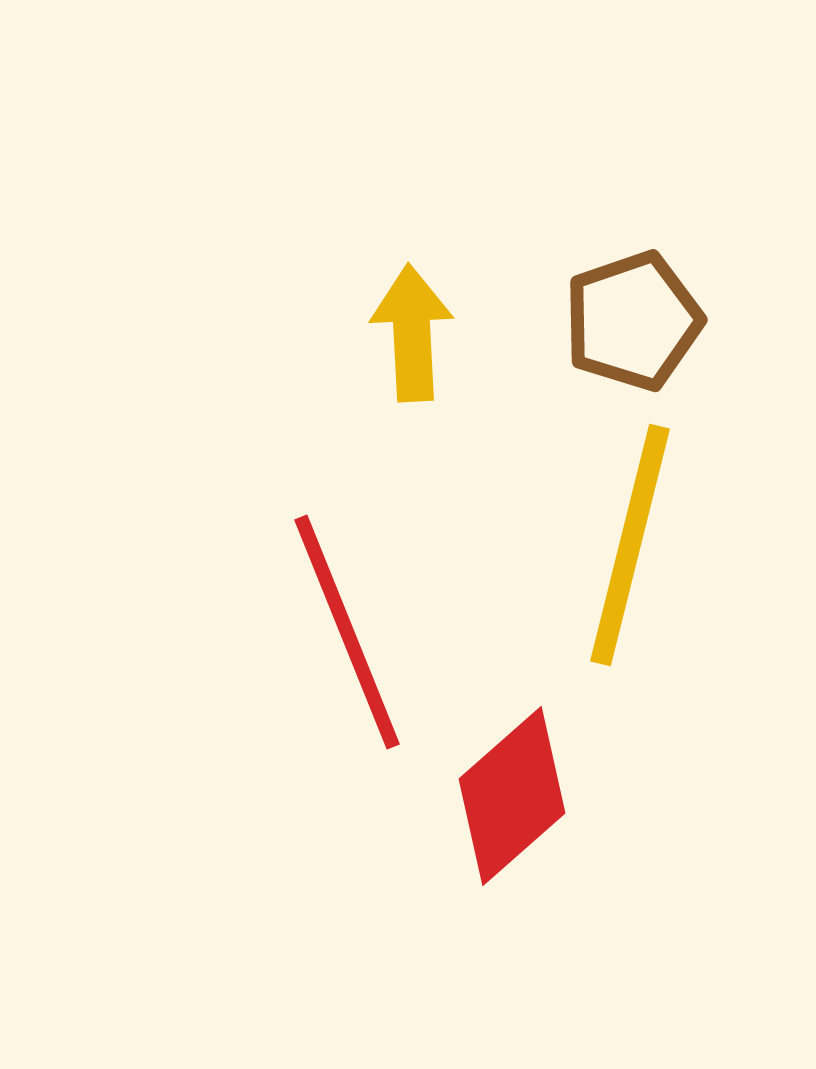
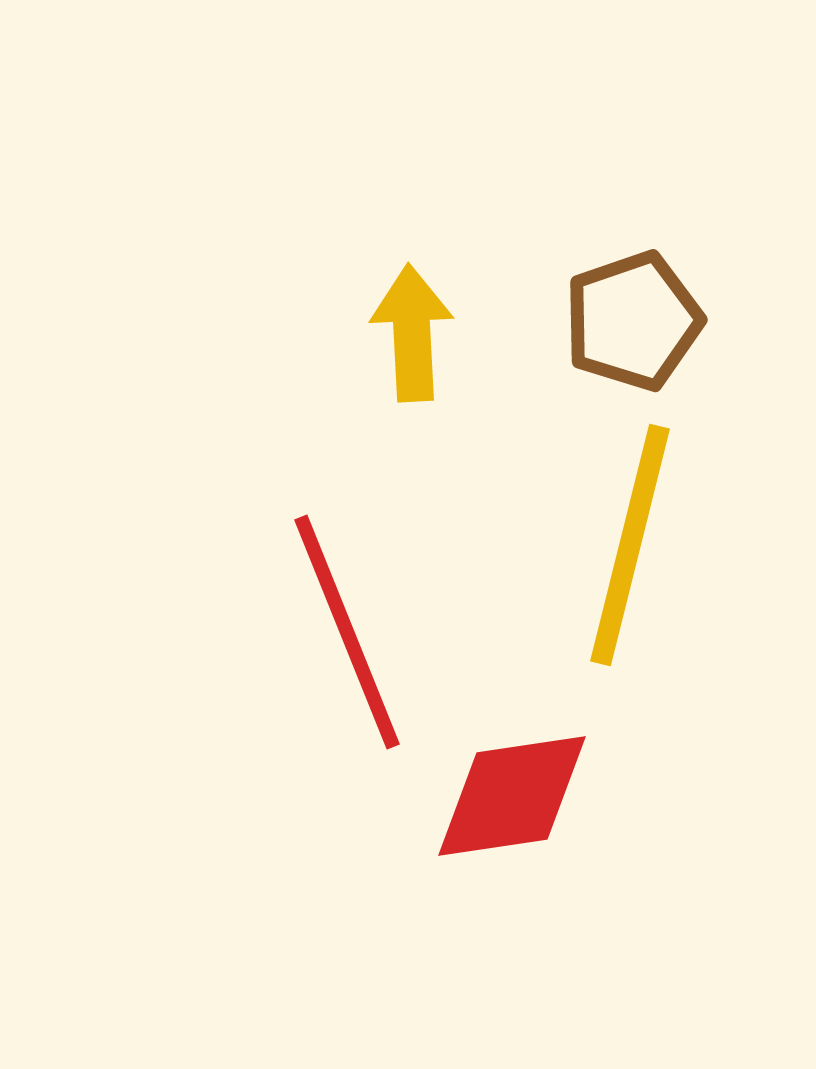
red diamond: rotated 33 degrees clockwise
